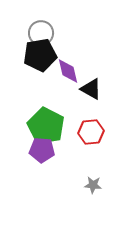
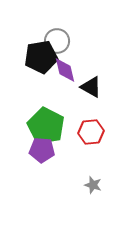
gray circle: moved 16 px right, 8 px down
black pentagon: moved 1 px right, 2 px down
purple diamond: moved 3 px left, 1 px up
black triangle: moved 2 px up
gray star: rotated 12 degrees clockwise
